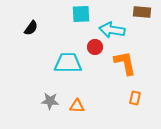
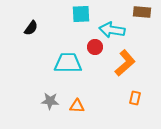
orange L-shape: rotated 60 degrees clockwise
